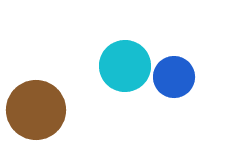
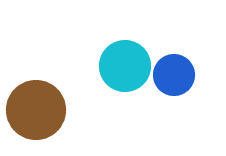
blue circle: moved 2 px up
